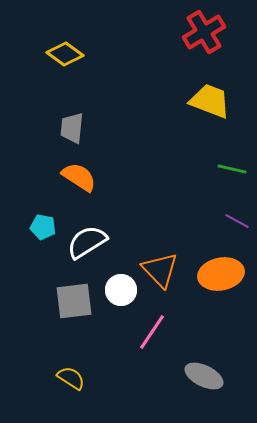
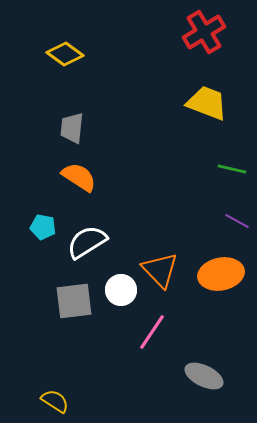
yellow trapezoid: moved 3 px left, 2 px down
yellow semicircle: moved 16 px left, 23 px down
